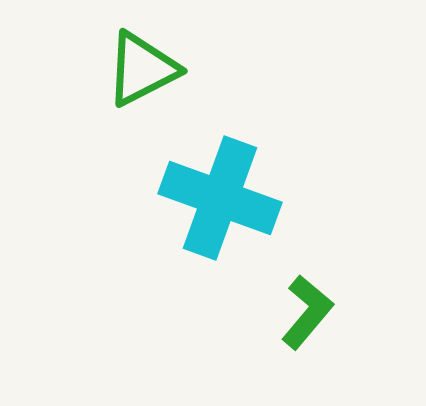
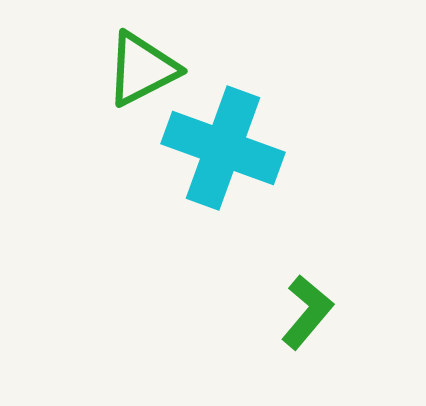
cyan cross: moved 3 px right, 50 px up
